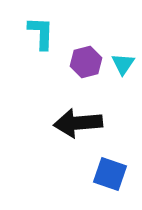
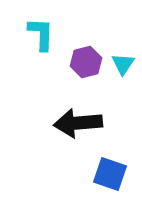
cyan L-shape: moved 1 px down
